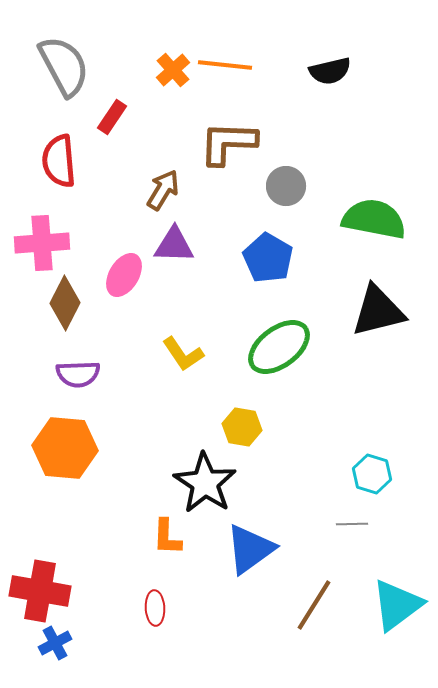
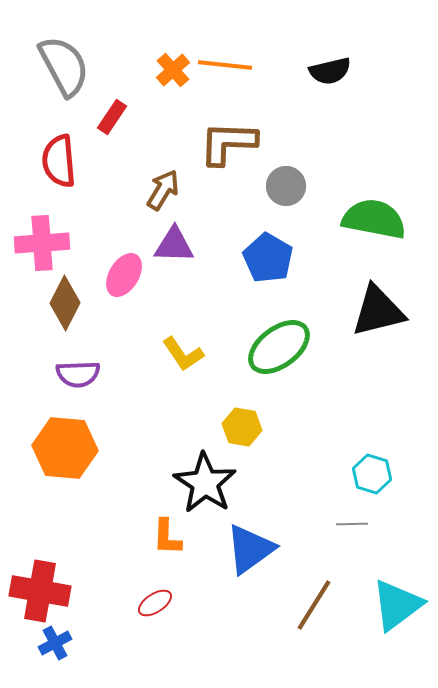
red ellipse: moved 5 px up; rotated 60 degrees clockwise
